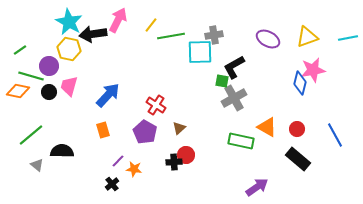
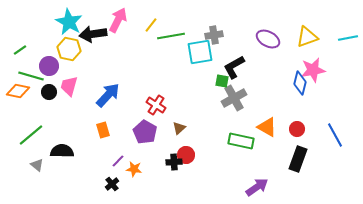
cyan square at (200, 52): rotated 8 degrees counterclockwise
black rectangle at (298, 159): rotated 70 degrees clockwise
